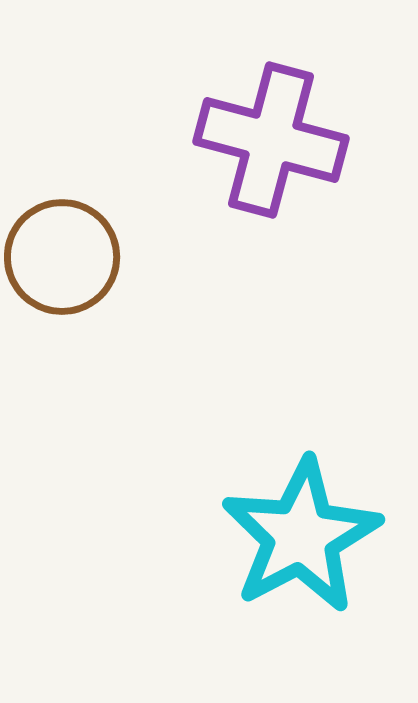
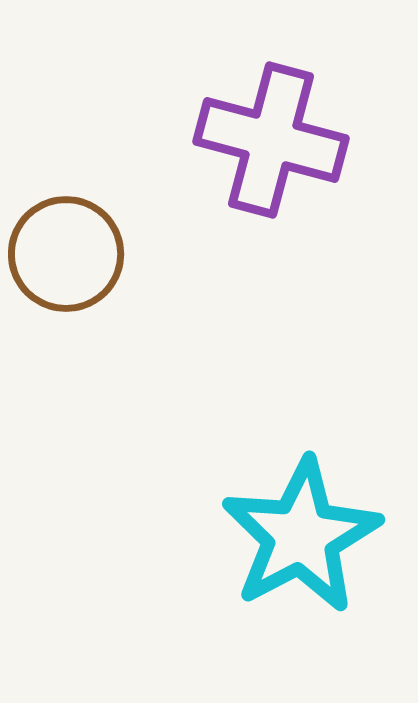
brown circle: moved 4 px right, 3 px up
